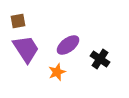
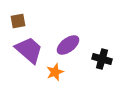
purple trapezoid: moved 3 px right, 1 px down; rotated 16 degrees counterclockwise
black cross: moved 2 px right; rotated 18 degrees counterclockwise
orange star: moved 2 px left
